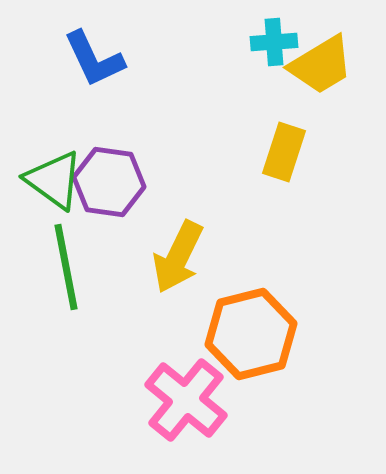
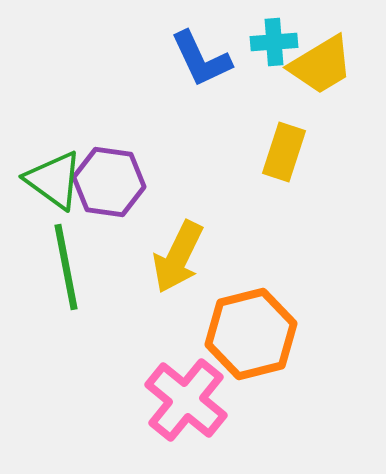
blue L-shape: moved 107 px right
